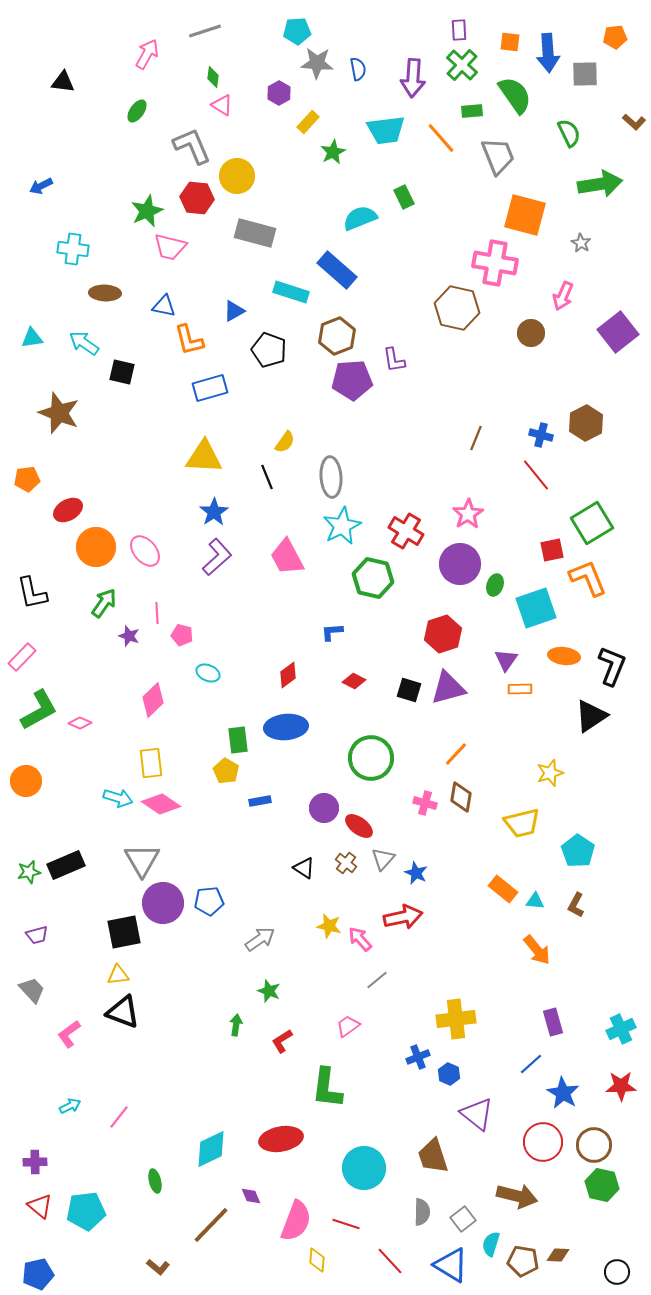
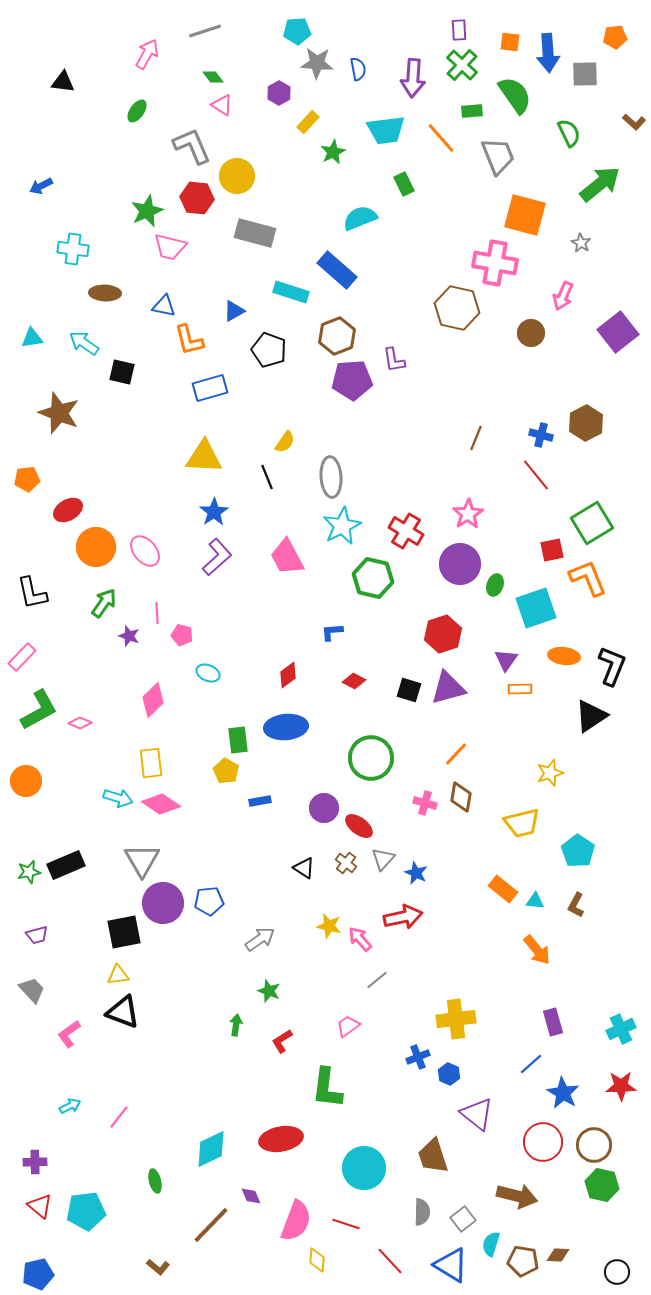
green diamond at (213, 77): rotated 45 degrees counterclockwise
green arrow at (600, 184): rotated 30 degrees counterclockwise
green rectangle at (404, 197): moved 13 px up
